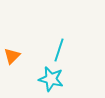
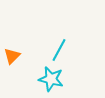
cyan line: rotated 10 degrees clockwise
